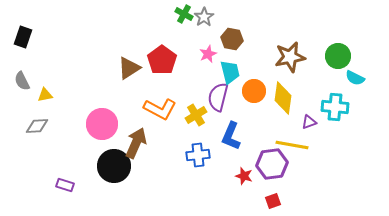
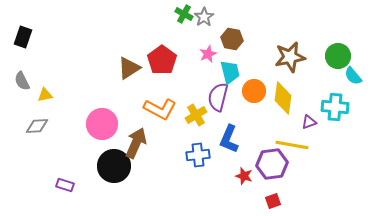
cyan semicircle: moved 2 px left, 2 px up; rotated 24 degrees clockwise
blue L-shape: moved 2 px left, 3 px down
